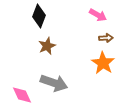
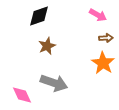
black diamond: rotated 50 degrees clockwise
